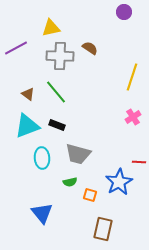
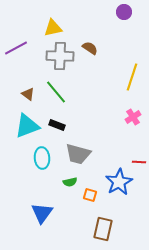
yellow triangle: moved 2 px right
blue triangle: rotated 15 degrees clockwise
